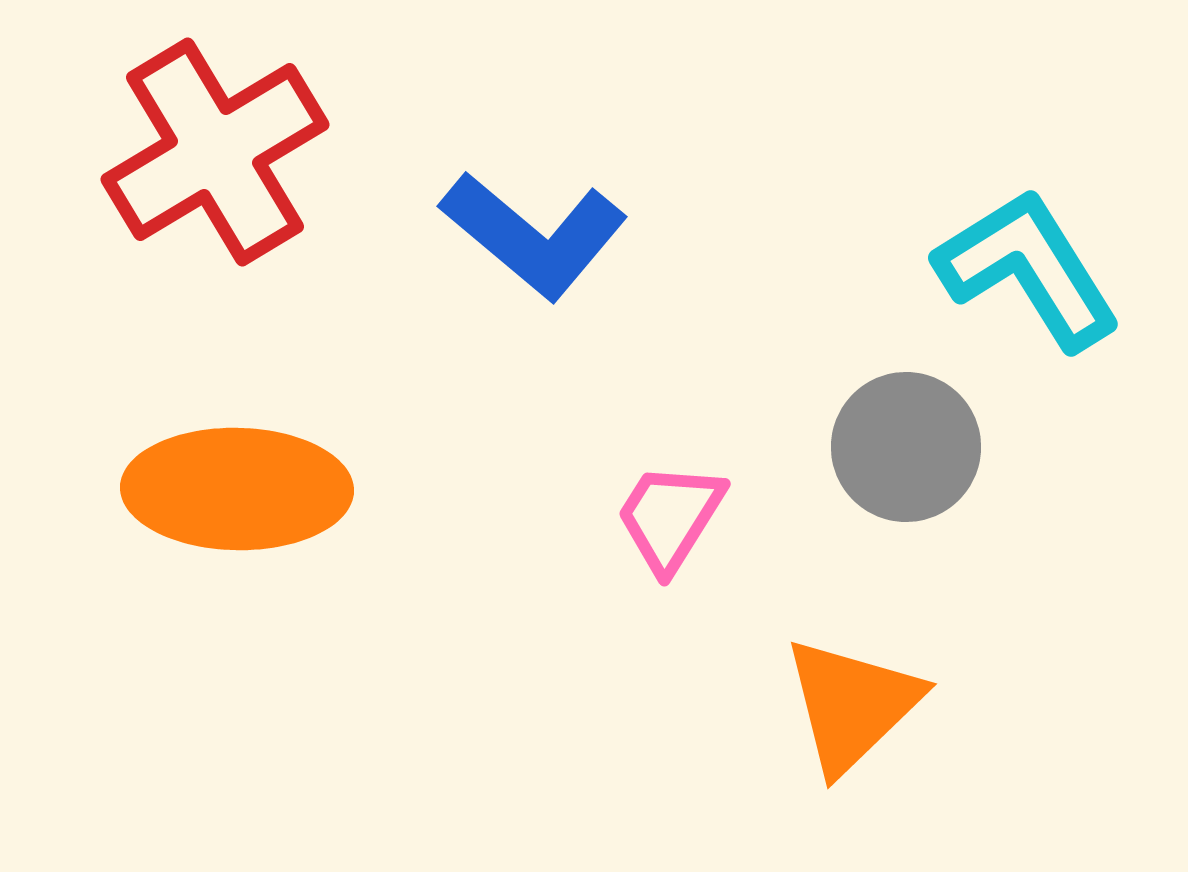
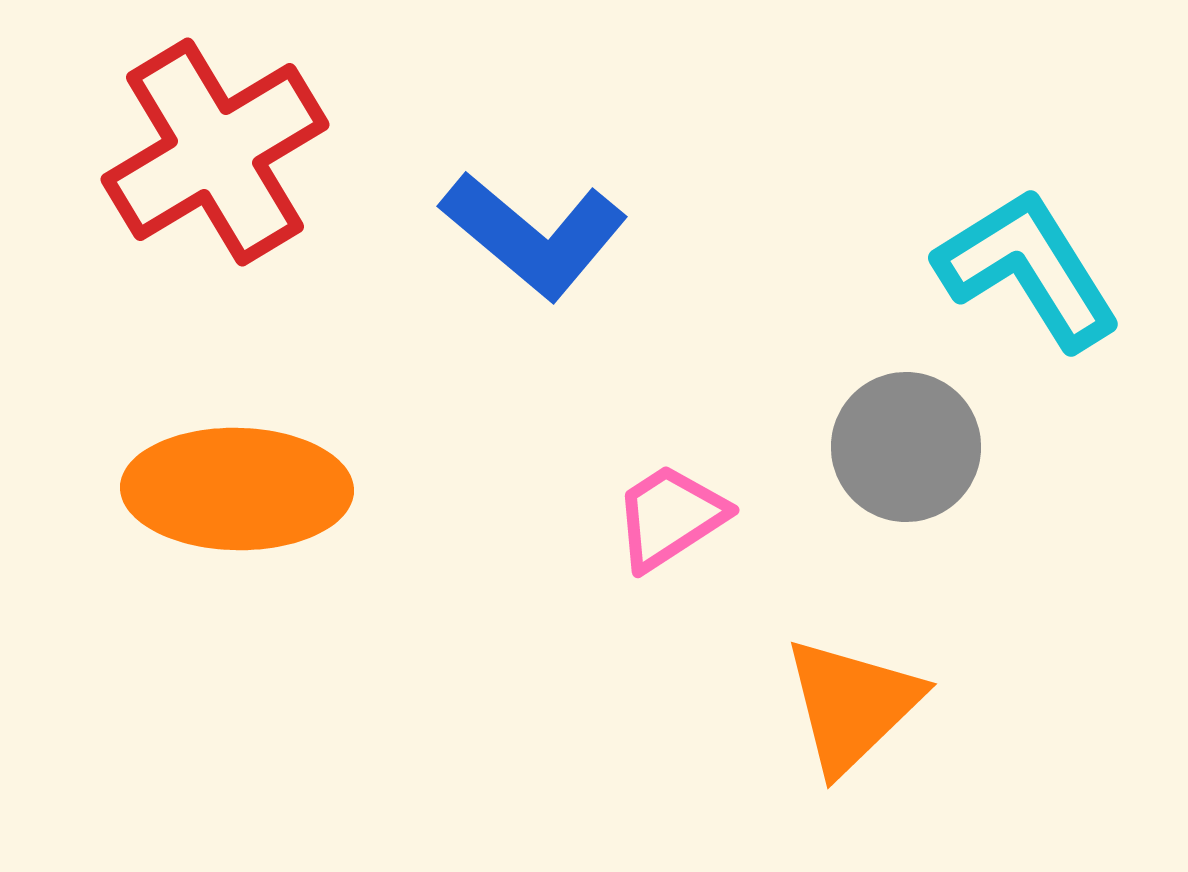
pink trapezoid: rotated 25 degrees clockwise
